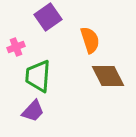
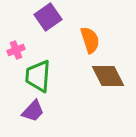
pink cross: moved 3 px down
